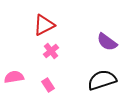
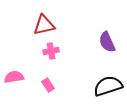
red triangle: rotated 15 degrees clockwise
purple semicircle: rotated 30 degrees clockwise
pink cross: rotated 28 degrees clockwise
black semicircle: moved 6 px right, 6 px down
